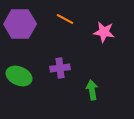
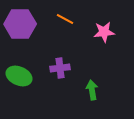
pink star: rotated 15 degrees counterclockwise
